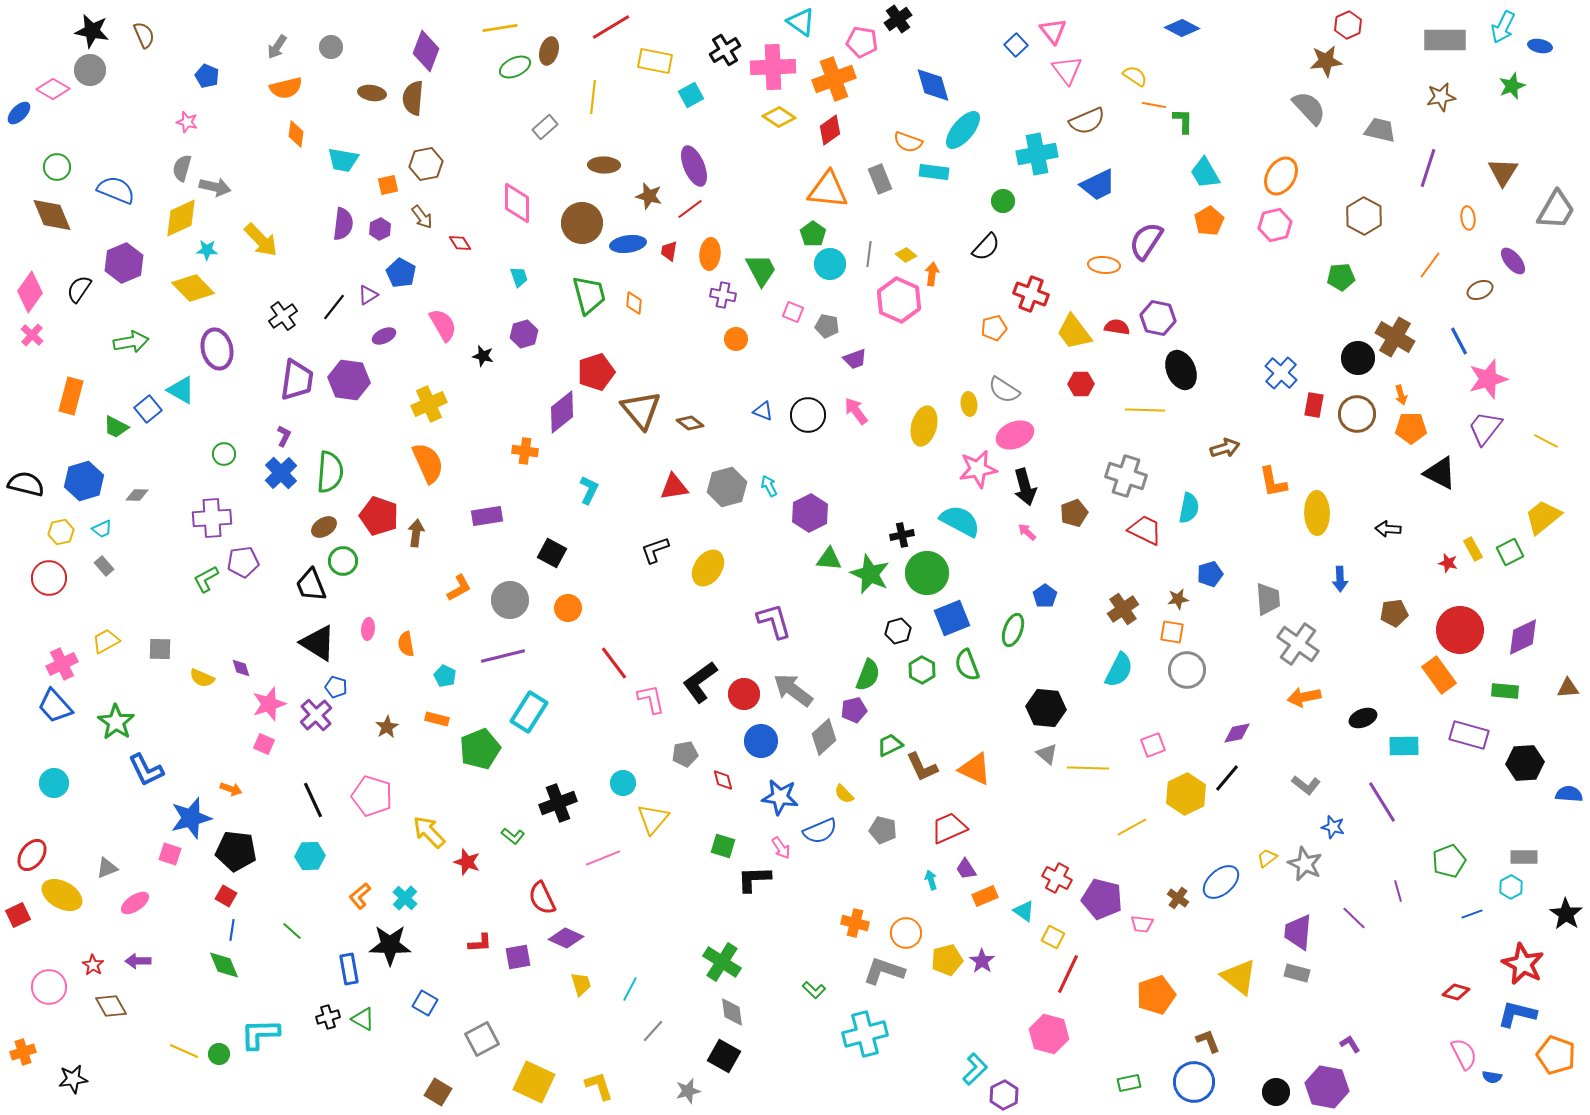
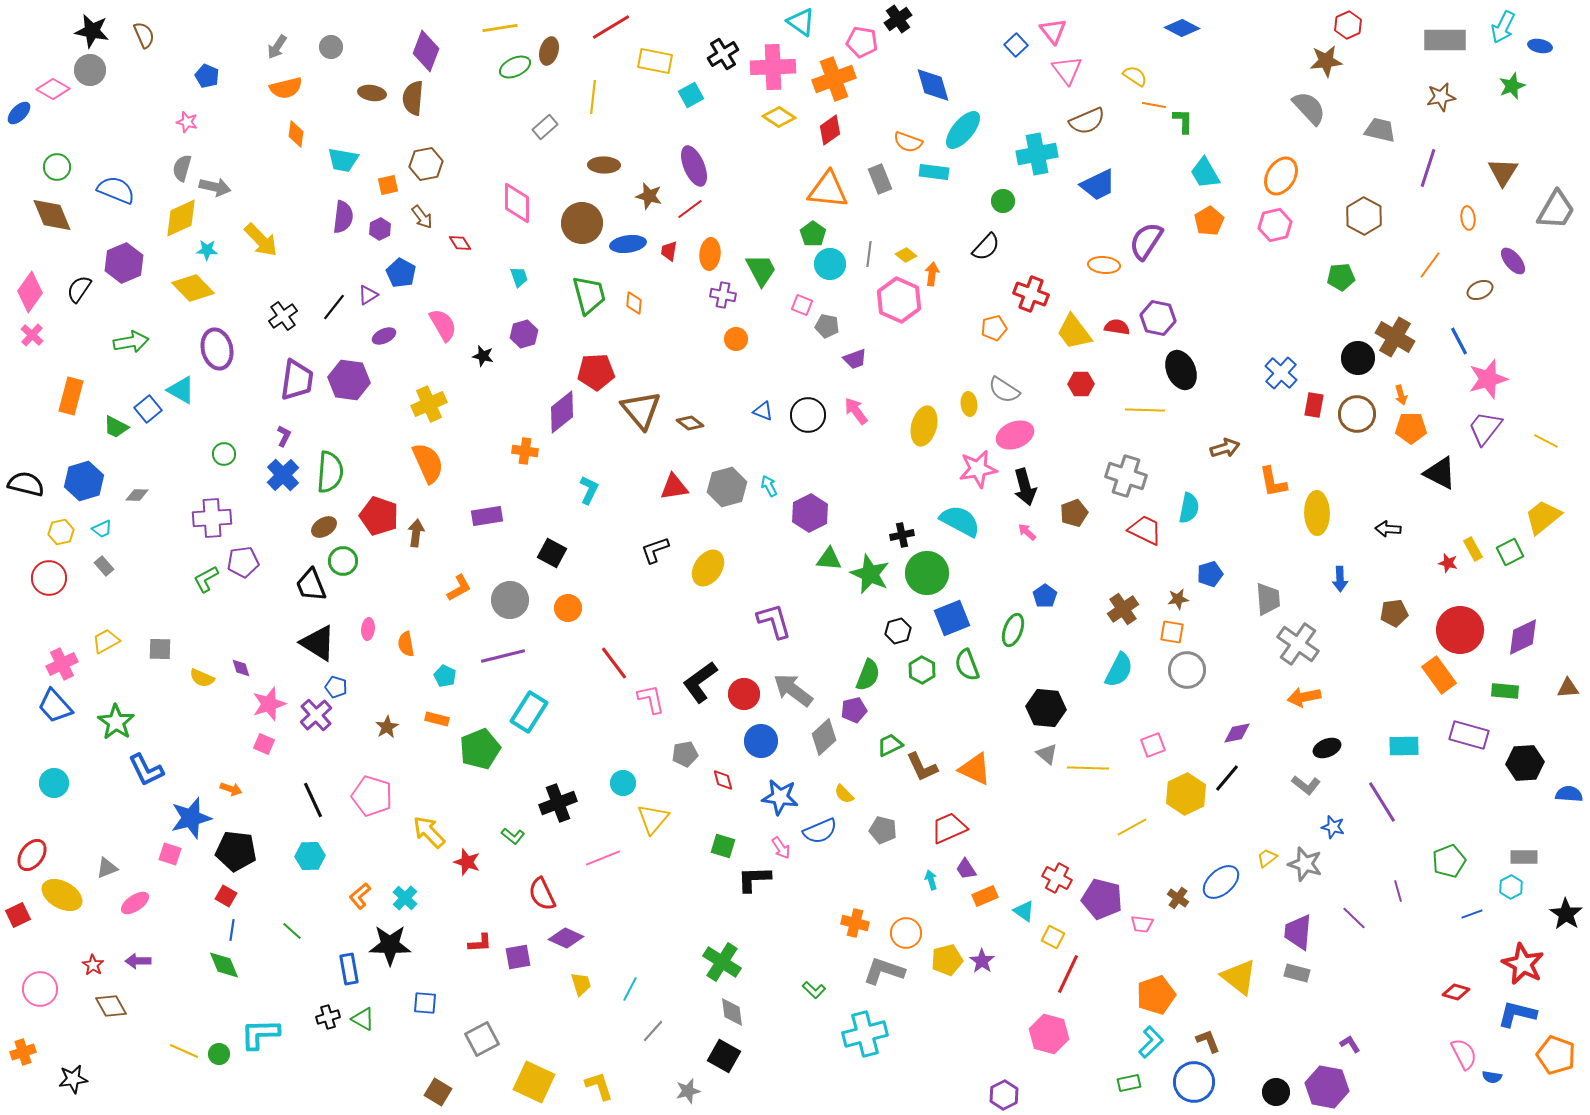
black cross at (725, 50): moved 2 px left, 4 px down
purple semicircle at (343, 224): moved 7 px up
pink square at (793, 312): moved 9 px right, 7 px up
red pentagon at (596, 372): rotated 15 degrees clockwise
blue cross at (281, 473): moved 2 px right, 2 px down
black ellipse at (1363, 718): moved 36 px left, 30 px down
gray star at (1305, 864): rotated 8 degrees counterclockwise
red semicircle at (542, 898): moved 4 px up
pink circle at (49, 987): moved 9 px left, 2 px down
blue square at (425, 1003): rotated 25 degrees counterclockwise
cyan L-shape at (975, 1069): moved 176 px right, 27 px up
